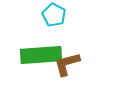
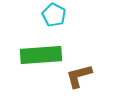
brown L-shape: moved 12 px right, 12 px down
